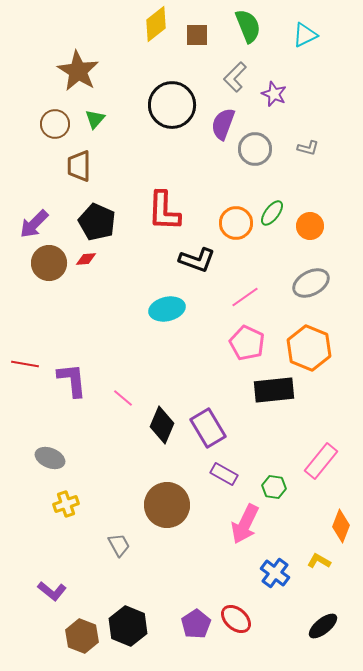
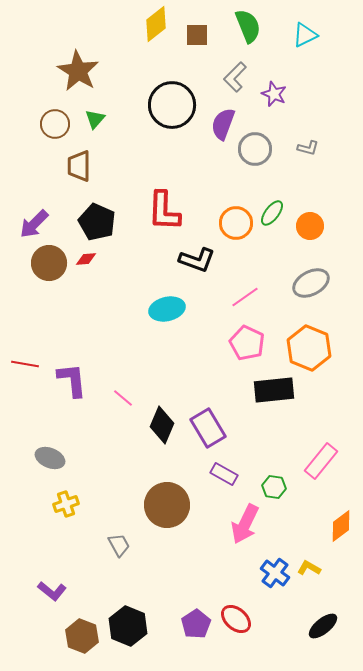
orange diamond at (341, 526): rotated 32 degrees clockwise
yellow L-shape at (319, 561): moved 10 px left, 7 px down
